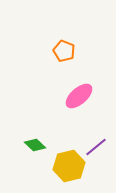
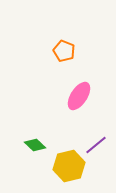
pink ellipse: rotated 16 degrees counterclockwise
purple line: moved 2 px up
